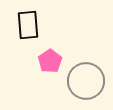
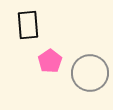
gray circle: moved 4 px right, 8 px up
